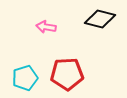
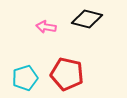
black diamond: moved 13 px left
red pentagon: rotated 16 degrees clockwise
